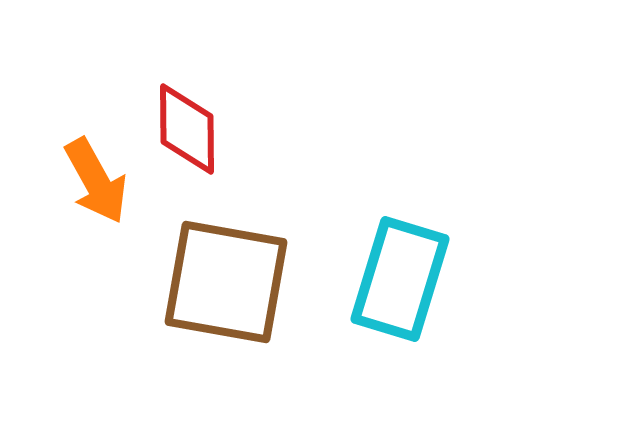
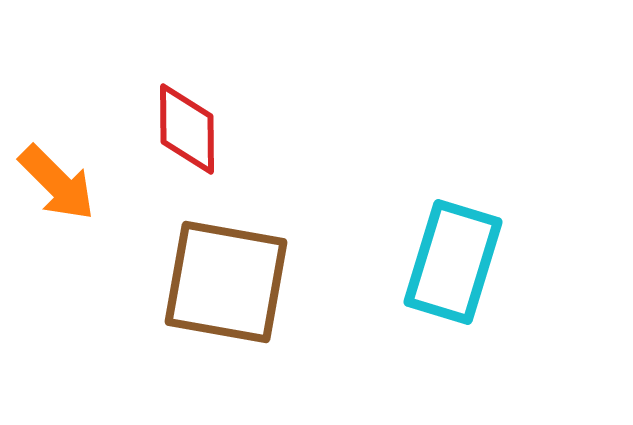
orange arrow: moved 39 px left, 2 px down; rotated 16 degrees counterclockwise
cyan rectangle: moved 53 px right, 17 px up
